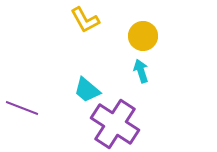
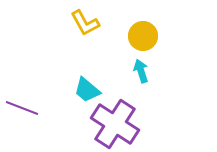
yellow L-shape: moved 3 px down
